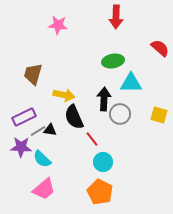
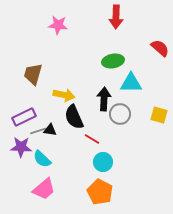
gray line: rotated 14 degrees clockwise
red line: rotated 21 degrees counterclockwise
